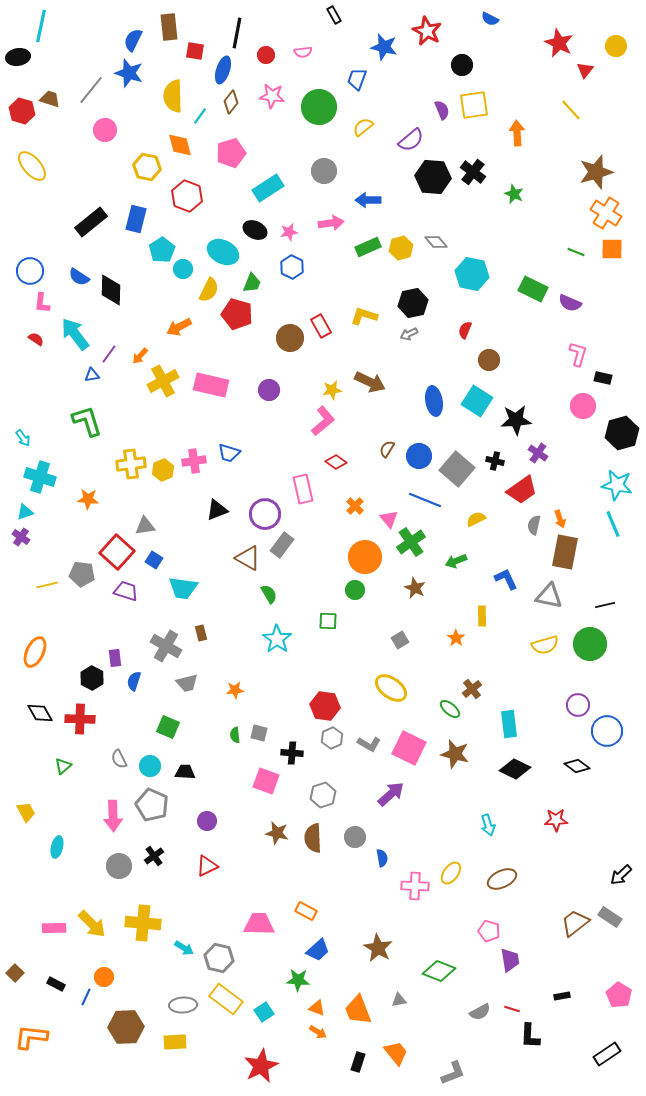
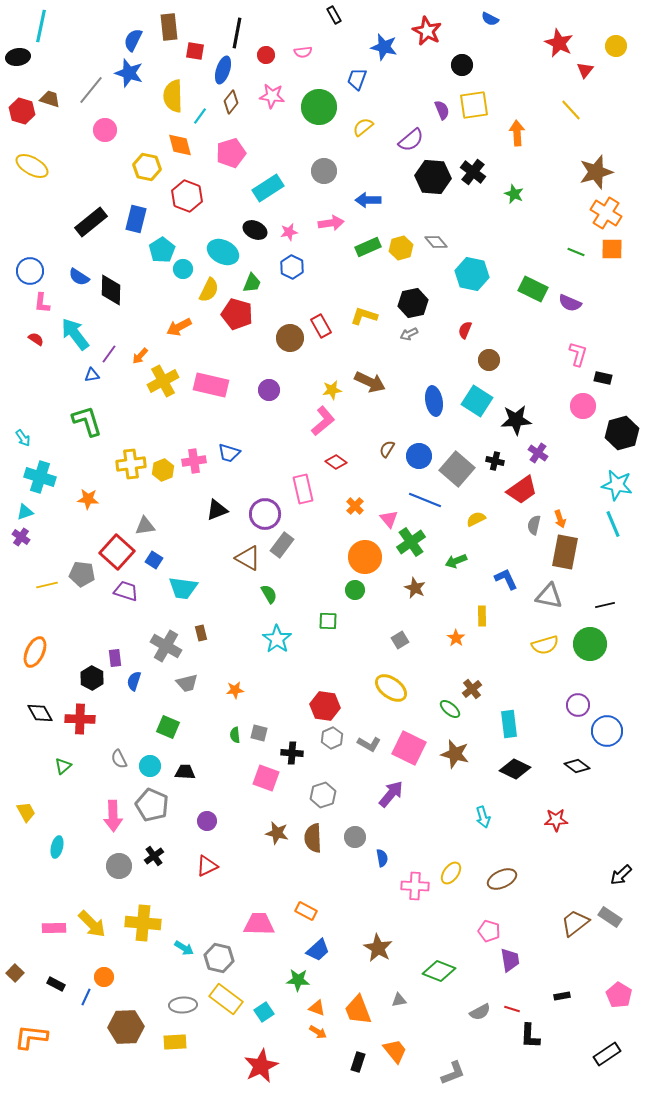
yellow ellipse at (32, 166): rotated 20 degrees counterclockwise
pink square at (266, 781): moved 3 px up
purple arrow at (391, 794): rotated 8 degrees counterclockwise
cyan arrow at (488, 825): moved 5 px left, 8 px up
orange trapezoid at (396, 1053): moved 1 px left, 2 px up
